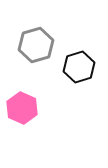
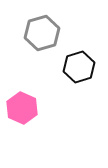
gray hexagon: moved 6 px right, 12 px up
